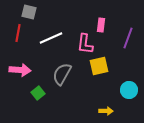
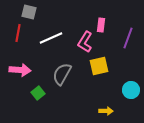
pink L-shape: moved 2 px up; rotated 25 degrees clockwise
cyan circle: moved 2 px right
